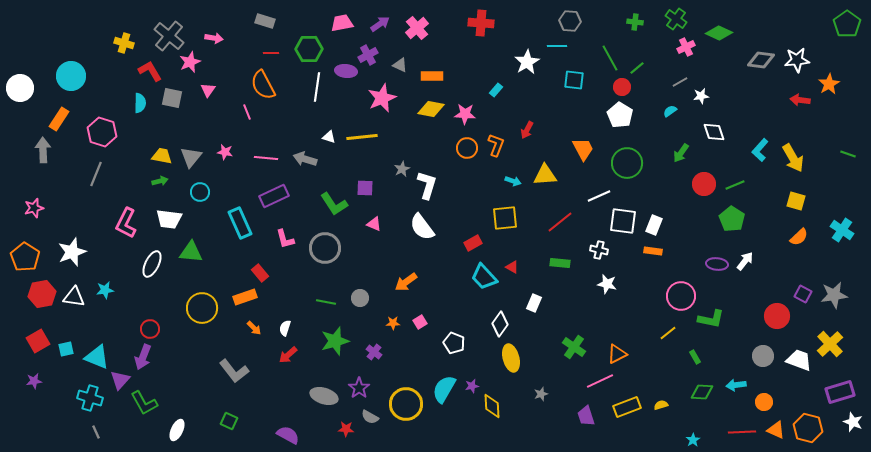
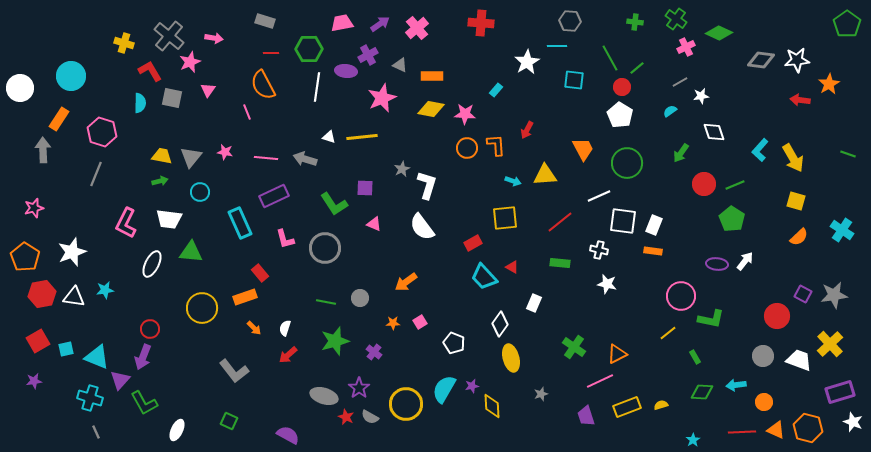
orange L-shape at (496, 145): rotated 25 degrees counterclockwise
red star at (346, 429): moved 12 px up; rotated 21 degrees clockwise
